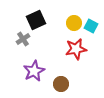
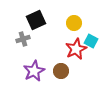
cyan square: moved 15 px down
gray cross: rotated 16 degrees clockwise
red star: rotated 15 degrees counterclockwise
brown circle: moved 13 px up
